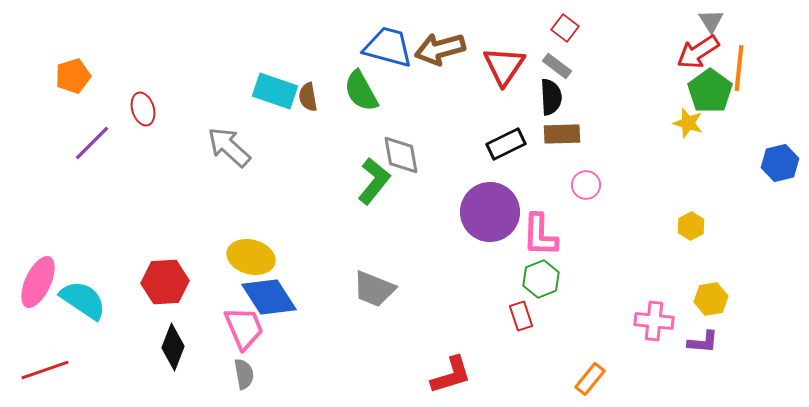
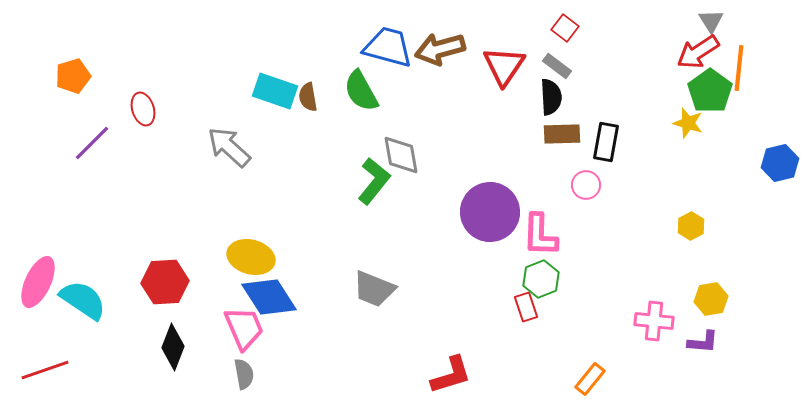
black rectangle at (506, 144): moved 100 px right, 2 px up; rotated 54 degrees counterclockwise
red rectangle at (521, 316): moved 5 px right, 9 px up
